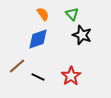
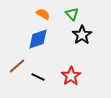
orange semicircle: rotated 24 degrees counterclockwise
black star: rotated 18 degrees clockwise
